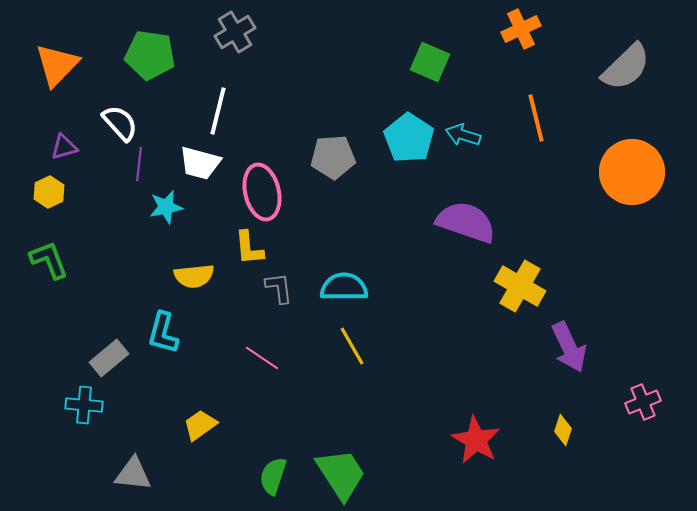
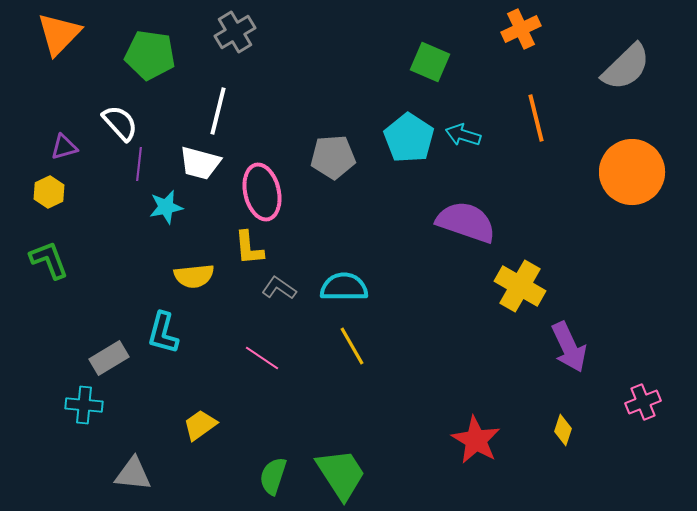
orange triangle: moved 2 px right, 31 px up
gray L-shape: rotated 48 degrees counterclockwise
gray rectangle: rotated 9 degrees clockwise
